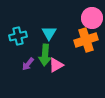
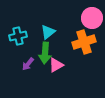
cyan triangle: moved 1 px left, 1 px up; rotated 21 degrees clockwise
orange cross: moved 2 px left, 2 px down
green arrow: moved 2 px up
